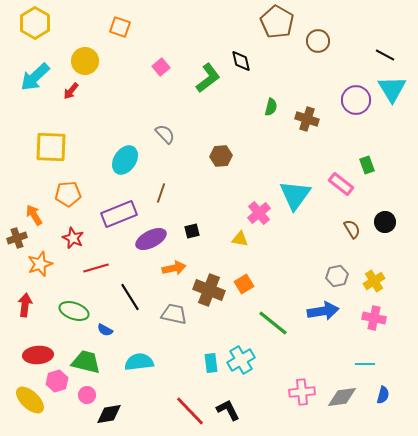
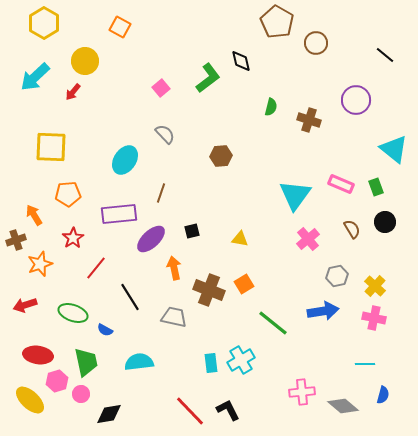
yellow hexagon at (35, 23): moved 9 px right
orange square at (120, 27): rotated 10 degrees clockwise
brown circle at (318, 41): moved 2 px left, 2 px down
black line at (385, 55): rotated 12 degrees clockwise
pink square at (161, 67): moved 21 px down
cyan triangle at (392, 89): moved 2 px right, 60 px down; rotated 20 degrees counterclockwise
red arrow at (71, 91): moved 2 px right, 1 px down
brown cross at (307, 119): moved 2 px right, 1 px down
green rectangle at (367, 165): moved 9 px right, 22 px down
pink rectangle at (341, 184): rotated 15 degrees counterclockwise
pink cross at (259, 213): moved 49 px right, 26 px down
purple rectangle at (119, 214): rotated 16 degrees clockwise
brown cross at (17, 238): moved 1 px left, 2 px down
red star at (73, 238): rotated 15 degrees clockwise
purple ellipse at (151, 239): rotated 16 degrees counterclockwise
red line at (96, 268): rotated 35 degrees counterclockwise
orange arrow at (174, 268): rotated 90 degrees counterclockwise
yellow cross at (374, 281): moved 1 px right, 5 px down; rotated 15 degrees counterclockwise
red arrow at (25, 305): rotated 115 degrees counterclockwise
green ellipse at (74, 311): moved 1 px left, 2 px down
gray trapezoid at (174, 314): moved 3 px down
red ellipse at (38, 355): rotated 12 degrees clockwise
green trapezoid at (86, 362): rotated 64 degrees clockwise
pink circle at (87, 395): moved 6 px left, 1 px up
gray diamond at (342, 397): moved 1 px right, 9 px down; rotated 48 degrees clockwise
